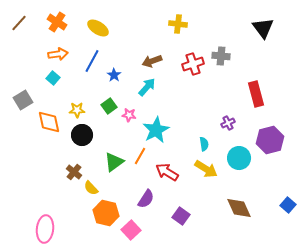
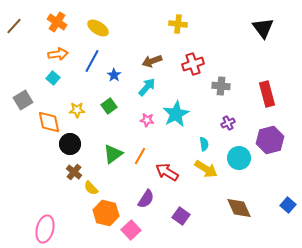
brown line: moved 5 px left, 3 px down
gray cross: moved 30 px down
red rectangle: moved 11 px right
pink star: moved 18 px right, 5 px down
cyan star: moved 20 px right, 16 px up
black circle: moved 12 px left, 9 px down
green triangle: moved 1 px left, 8 px up
pink ellipse: rotated 8 degrees clockwise
